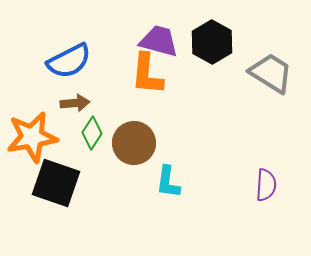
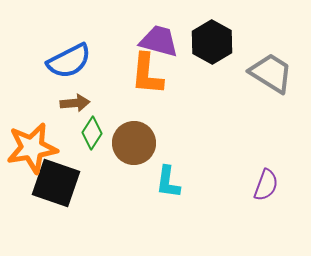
orange star: moved 11 px down
purple semicircle: rotated 16 degrees clockwise
